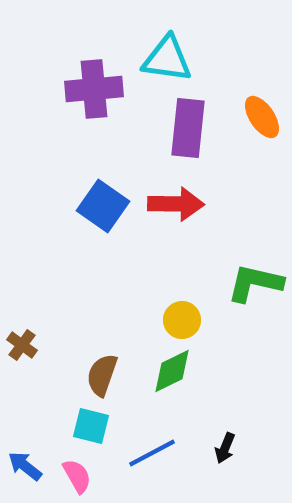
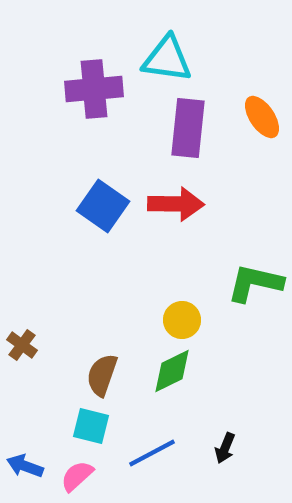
blue arrow: rotated 18 degrees counterclockwise
pink semicircle: rotated 102 degrees counterclockwise
